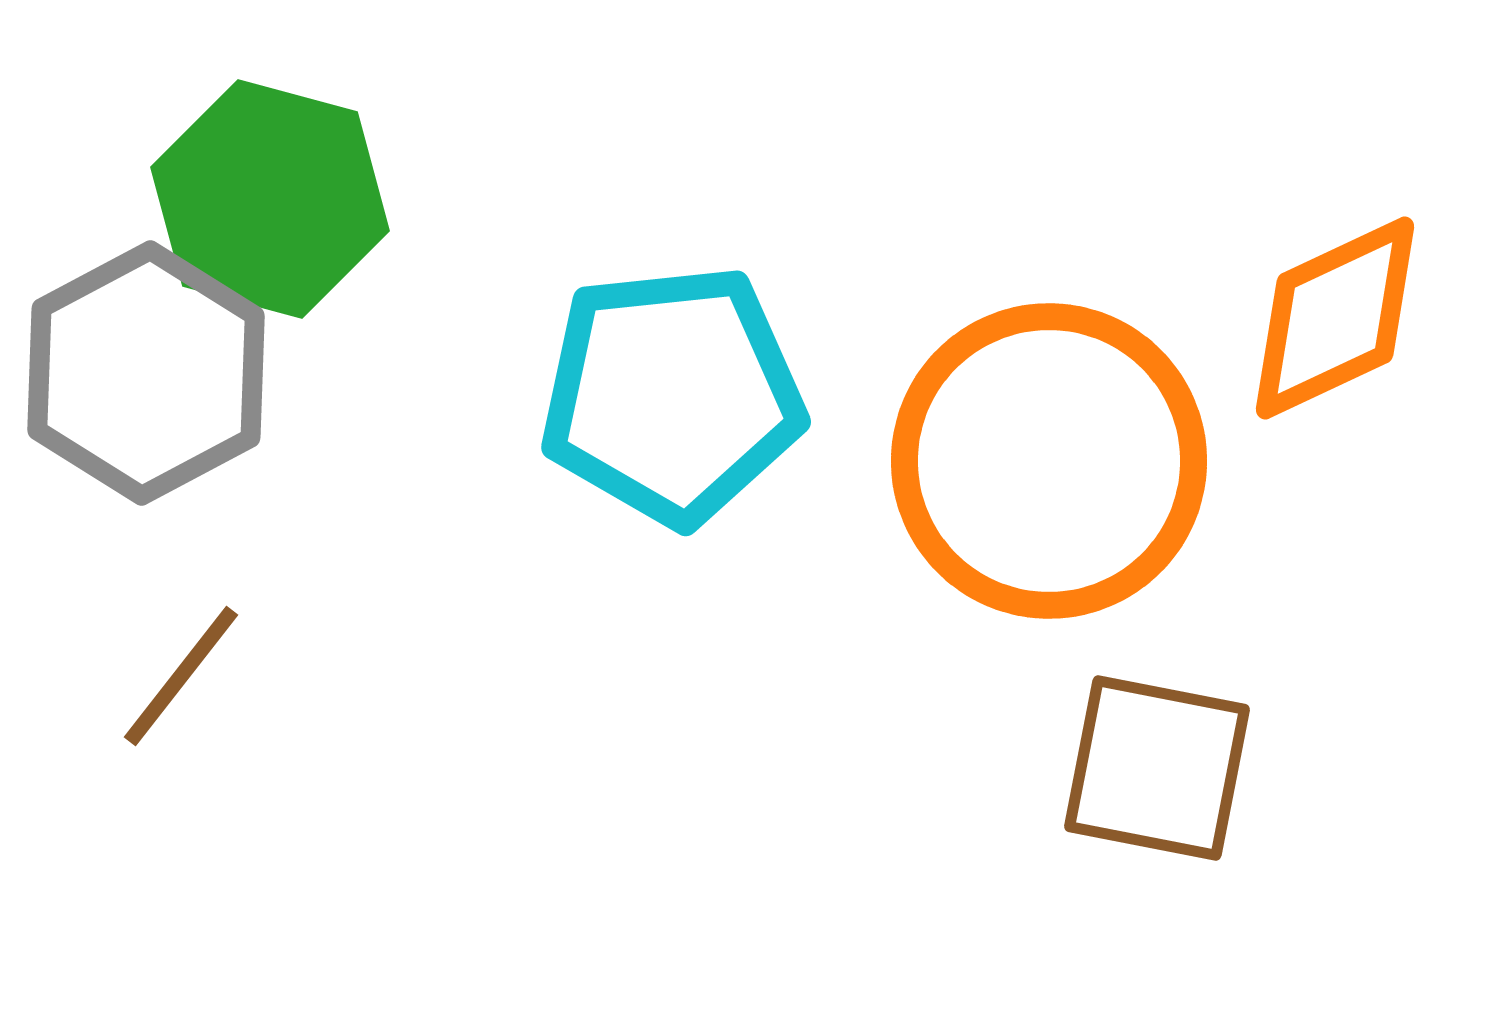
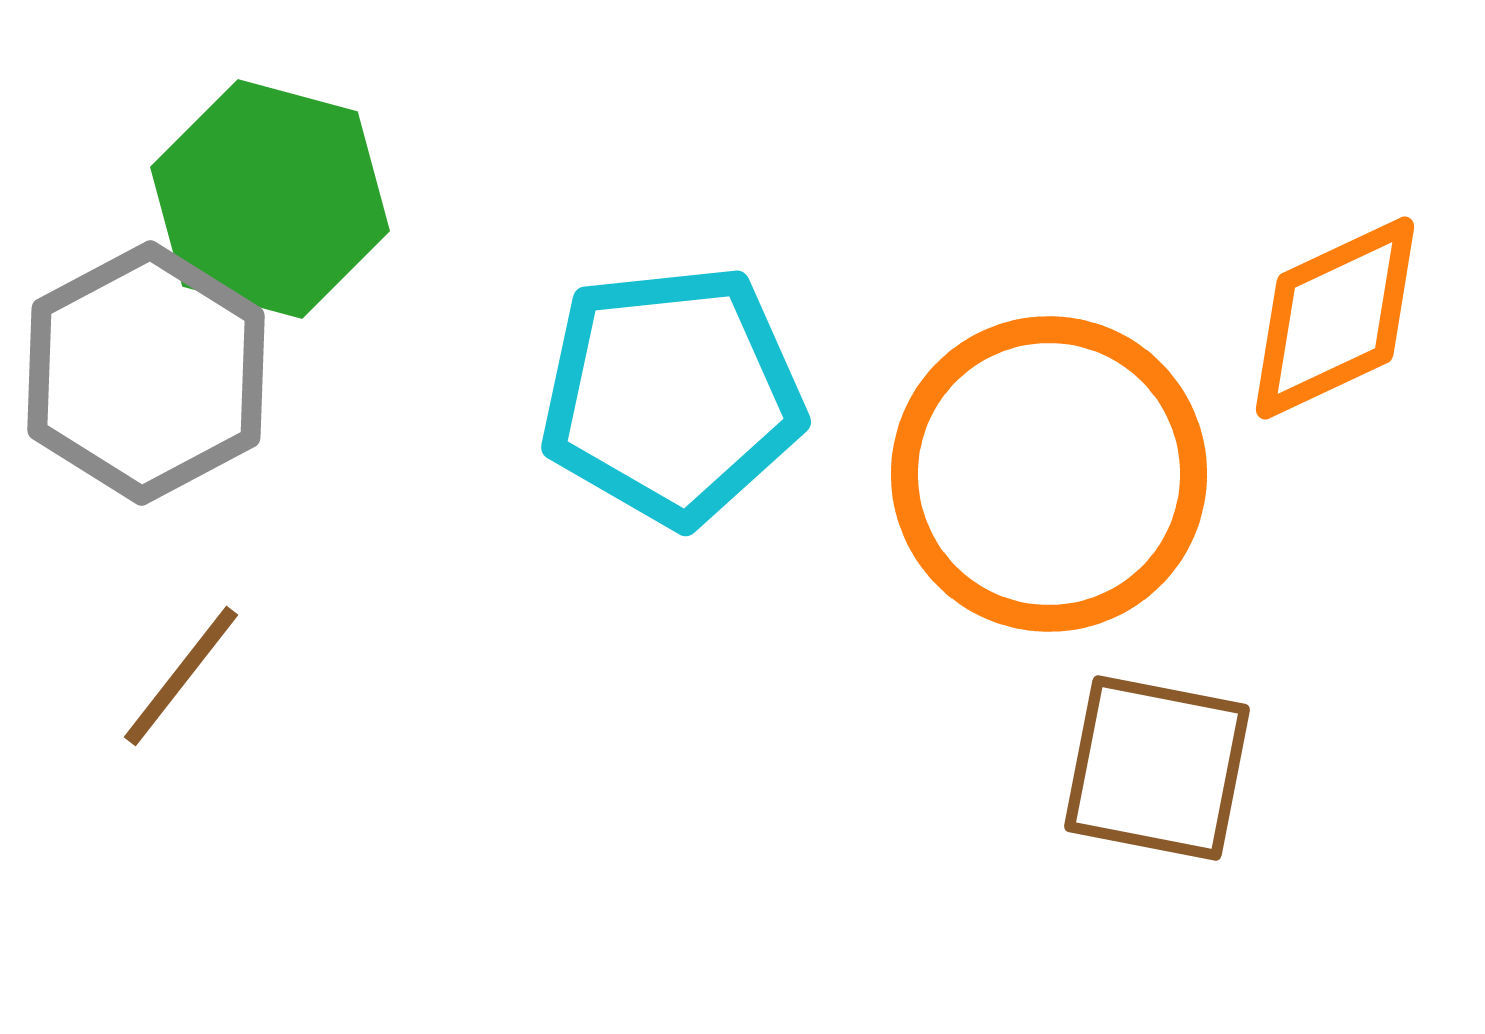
orange circle: moved 13 px down
